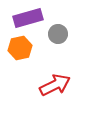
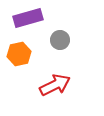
gray circle: moved 2 px right, 6 px down
orange hexagon: moved 1 px left, 6 px down
